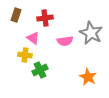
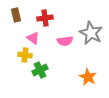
brown rectangle: rotated 32 degrees counterclockwise
